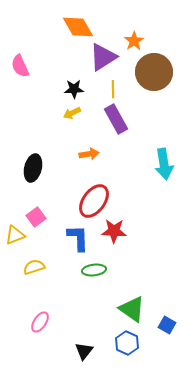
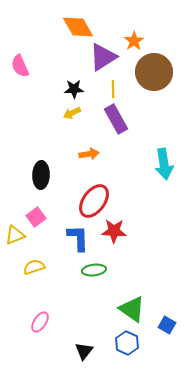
black ellipse: moved 8 px right, 7 px down; rotated 12 degrees counterclockwise
